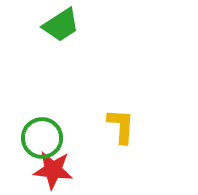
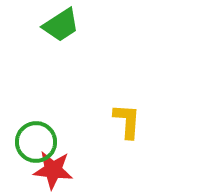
yellow L-shape: moved 6 px right, 5 px up
green circle: moved 6 px left, 4 px down
